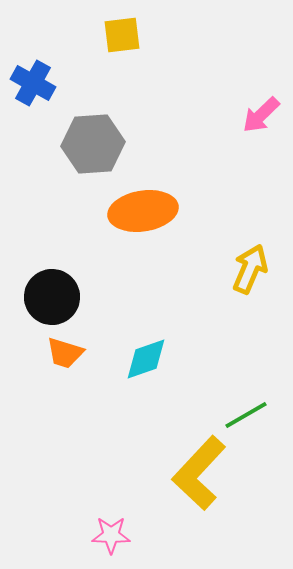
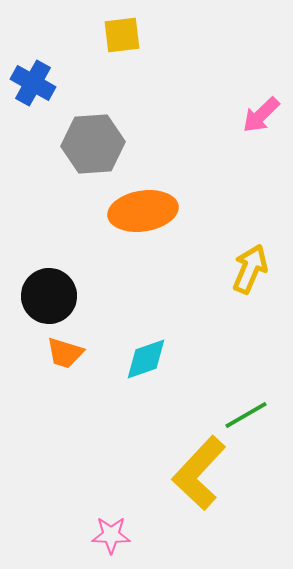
black circle: moved 3 px left, 1 px up
